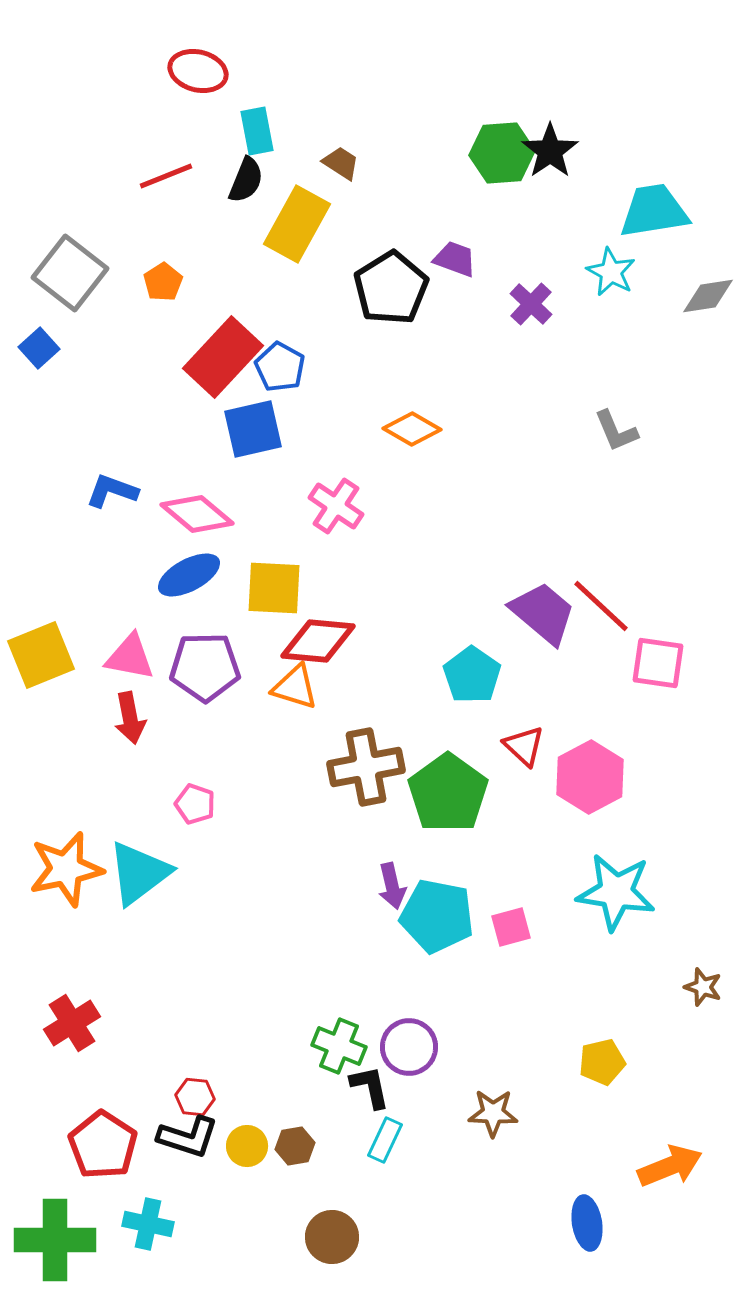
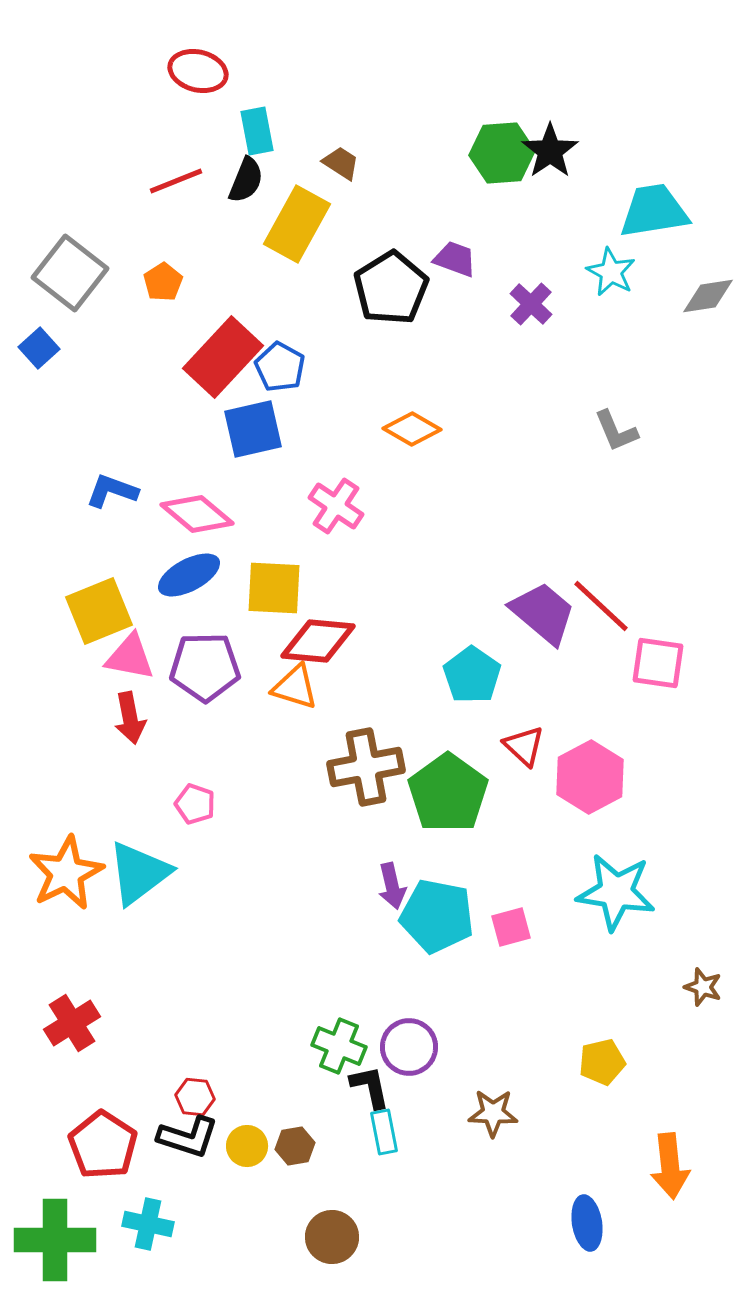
red line at (166, 176): moved 10 px right, 5 px down
yellow square at (41, 655): moved 58 px right, 44 px up
orange star at (66, 869): moved 4 px down; rotated 14 degrees counterclockwise
cyan rectangle at (385, 1140): moved 1 px left, 8 px up; rotated 36 degrees counterclockwise
orange arrow at (670, 1166): rotated 106 degrees clockwise
